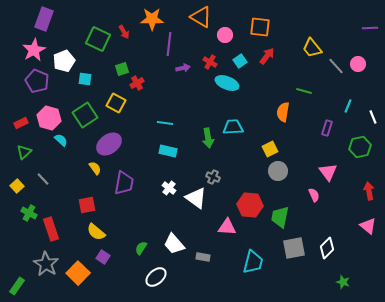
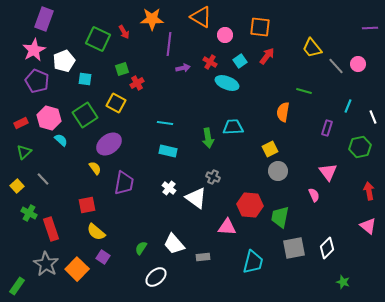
gray rectangle at (203, 257): rotated 16 degrees counterclockwise
orange square at (78, 273): moved 1 px left, 4 px up
